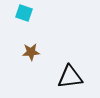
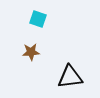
cyan square: moved 14 px right, 6 px down
